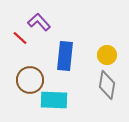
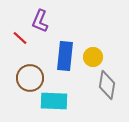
purple L-shape: moved 1 px right, 1 px up; rotated 115 degrees counterclockwise
yellow circle: moved 14 px left, 2 px down
brown circle: moved 2 px up
cyan rectangle: moved 1 px down
